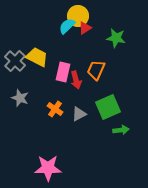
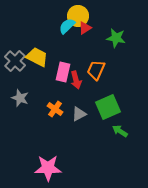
green arrow: moved 1 px left, 1 px down; rotated 140 degrees counterclockwise
